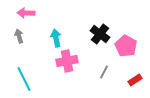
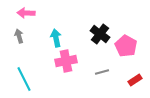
pink cross: moved 1 px left
gray line: moved 2 px left; rotated 48 degrees clockwise
